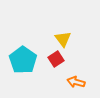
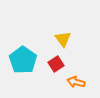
red square: moved 5 px down
